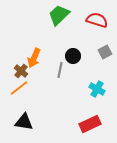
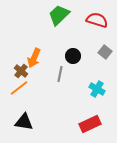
gray square: rotated 24 degrees counterclockwise
gray line: moved 4 px down
